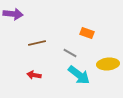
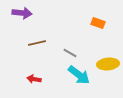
purple arrow: moved 9 px right, 1 px up
orange rectangle: moved 11 px right, 10 px up
red arrow: moved 4 px down
